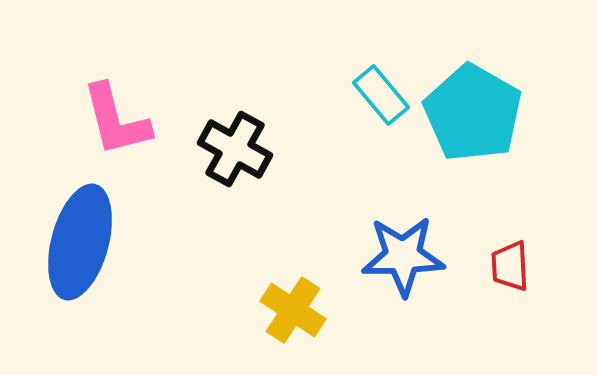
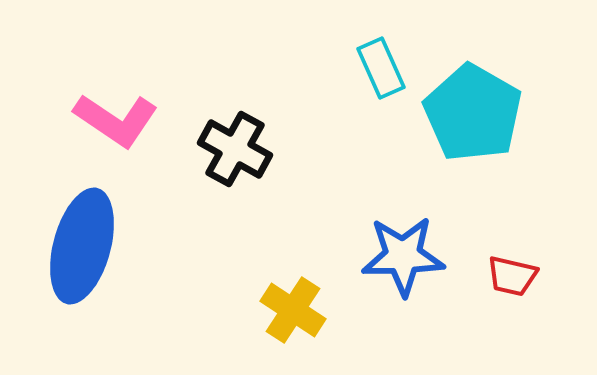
cyan rectangle: moved 27 px up; rotated 16 degrees clockwise
pink L-shape: rotated 42 degrees counterclockwise
blue ellipse: moved 2 px right, 4 px down
red trapezoid: moved 2 px right, 10 px down; rotated 74 degrees counterclockwise
